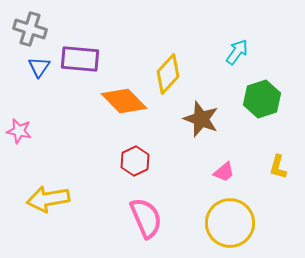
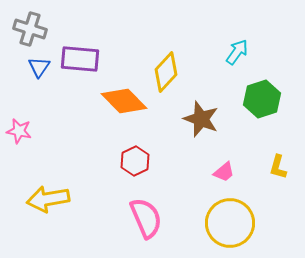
yellow diamond: moved 2 px left, 2 px up
